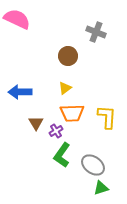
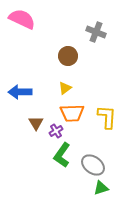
pink semicircle: moved 5 px right
